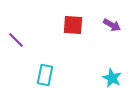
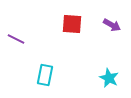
red square: moved 1 px left, 1 px up
purple line: moved 1 px up; rotated 18 degrees counterclockwise
cyan star: moved 3 px left
